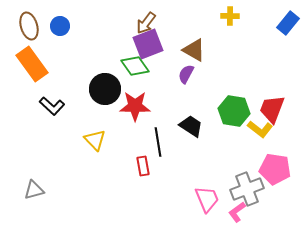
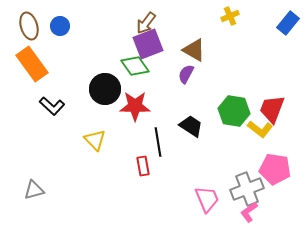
yellow cross: rotated 24 degrees counterclockwise
pink L-shape: moved 12 px right
